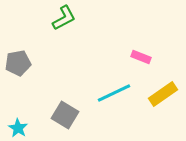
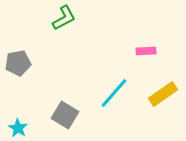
pink rectangle: moved 5 px right, 6 px up; rotated 24 degrees counterclockwise
cyan line: rotated 24 degrees counterclockwise
